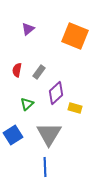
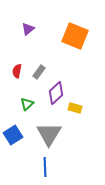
red semicircle: moved 1 px down
